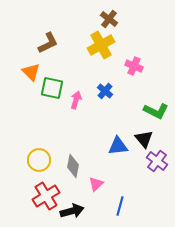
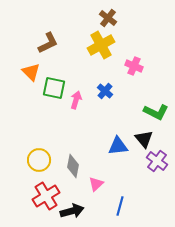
brown cross: moved 1 px left, 1 px up
green square: moved 2 px right
green L-shape: moved 1 px down
